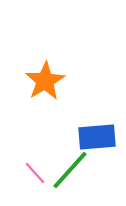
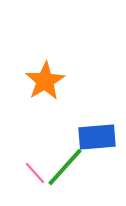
green line: moved 5 px left, 3 px up
